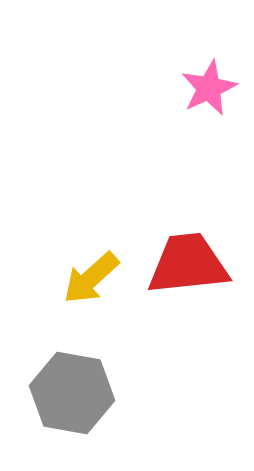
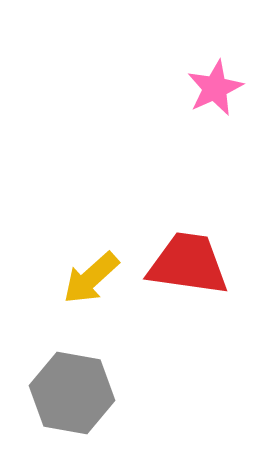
pink star: moved 6 px right
red trapezoid: rotated 14 degrees clockwise
